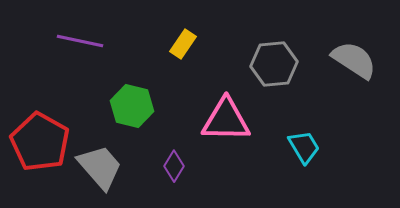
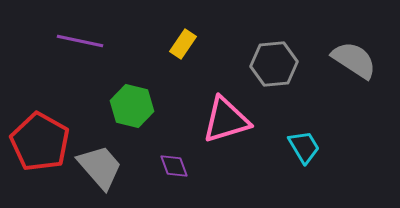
pink triangle: rotated 18 degrees counterclockwise
purple diamond: rotated 52 degrees counterclockwise
